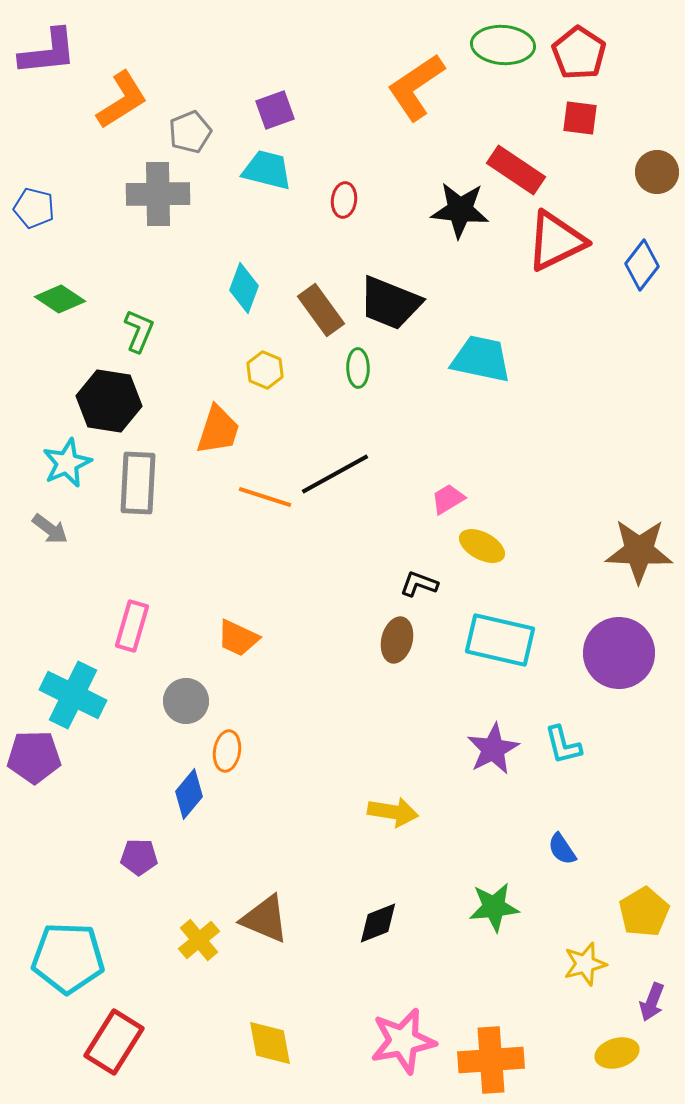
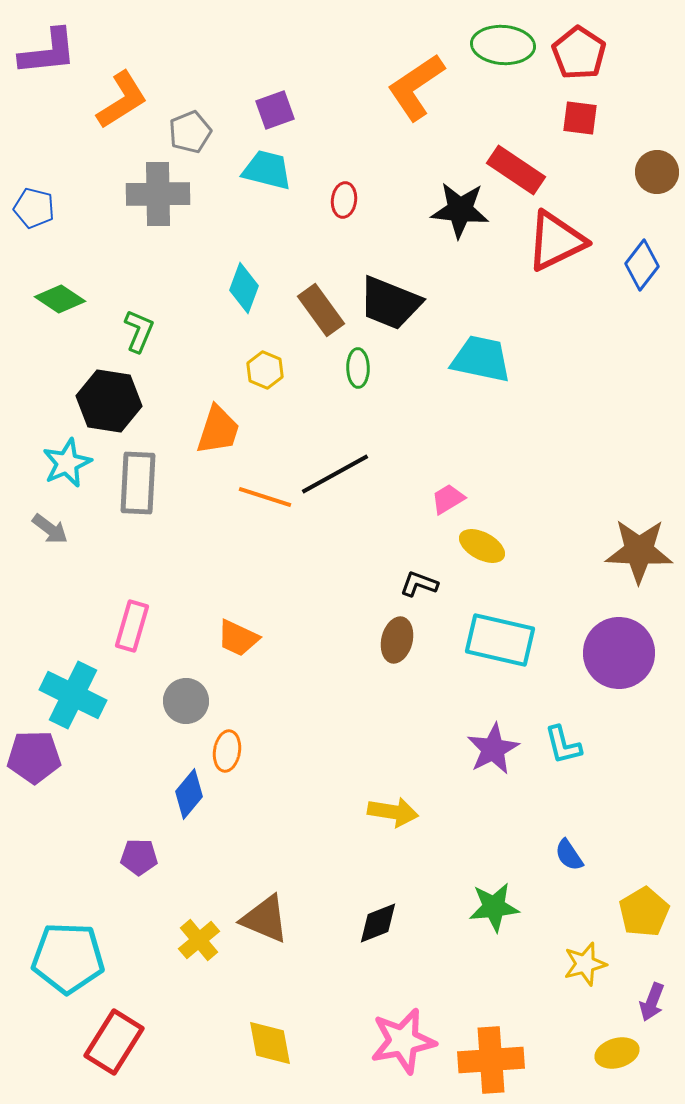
blue semicircle at (562, 849): moved 7 px right, 6 px down
